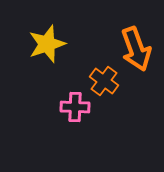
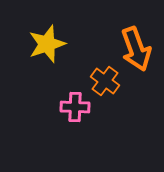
orange cross: moved 1 px right
